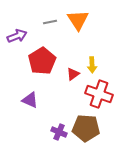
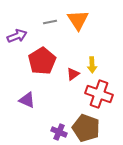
purple triangle: moved 3 px left
brown pentagon: rotated 16 degrees clockwise
